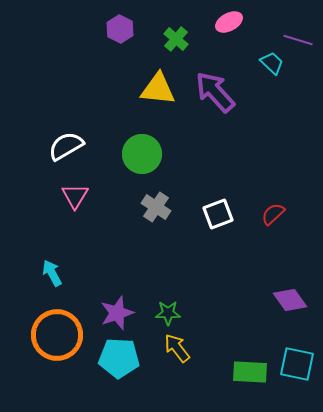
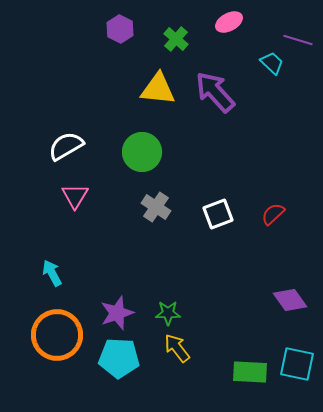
green circle: moved 2 px up
